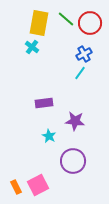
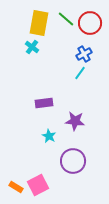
orange rectangle: rotated 32 degrees counterclockwise
